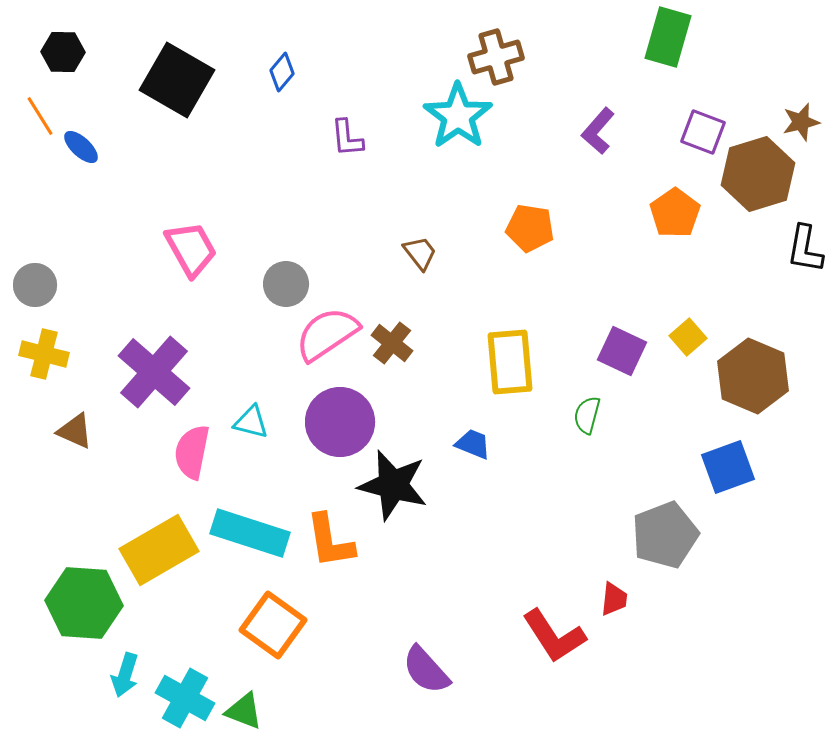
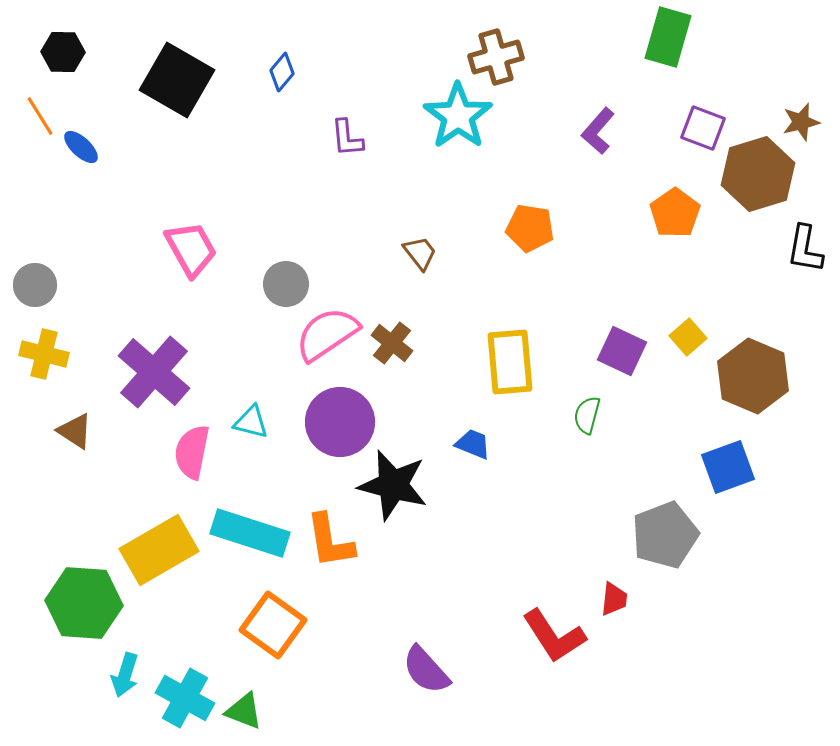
purple square at (703, 132): moved 4 px up
brown triangle at (75, 431): rotated 9 degrees clockwise
